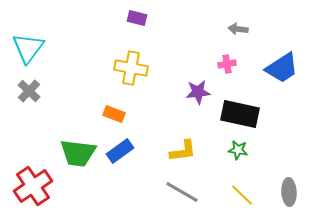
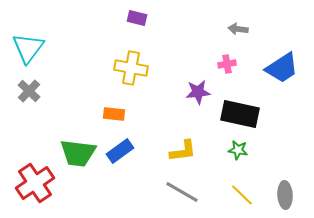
orange rectangle: rotated 15 degrees counterclockwise
red cross: moved 2 px right, 3 px up
gray ellipse: moved 4 px left, 3 px down
